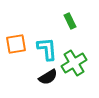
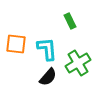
orange square: rotated 15 degrees clockwise
green cross: moved 4 px right
black semicircle: rotated 18 degrees counterclockwise
